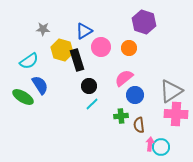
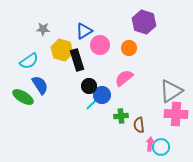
pink circle: moved 1 px left, 2 px up
blue circle: moved 33 px left
